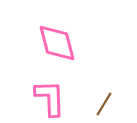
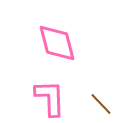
brown line: moved 3 px left; rotated 75 degrees counterclockwise
